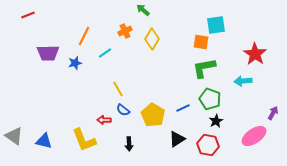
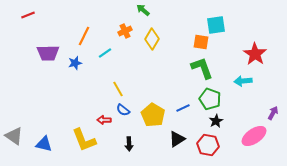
green L-shape: moved 2 px left; rotated 80 degrees clockwise
blue triangle: moved 3 px down
